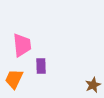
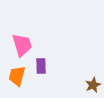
pink trapezoid: rotated 10 degrees counterclockwise
orange trapezoid: moved 3 px right, 3 px up; rotated 10 degrees counterclockwise
